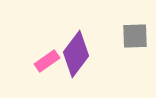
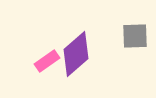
purple diamond: rotated 12 degrees clockwise
